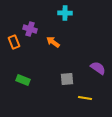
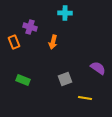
purple cross: moved 2 px up
orange arrow: rotated 112 degrees counterclockwise
gray square: moved 2 px left; rotated 16 degrees counterclockwise
